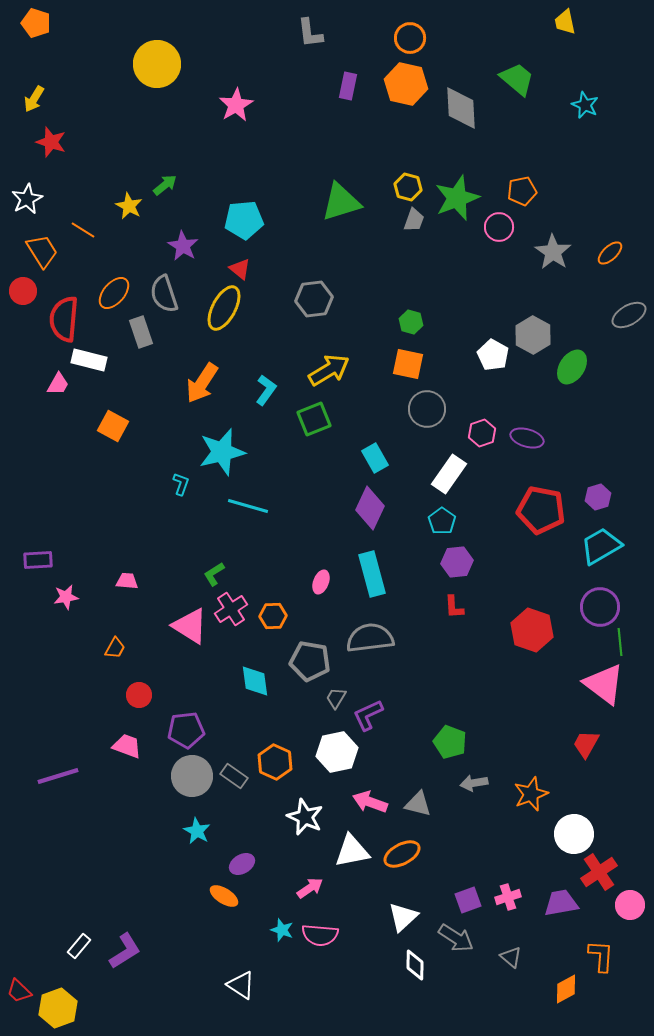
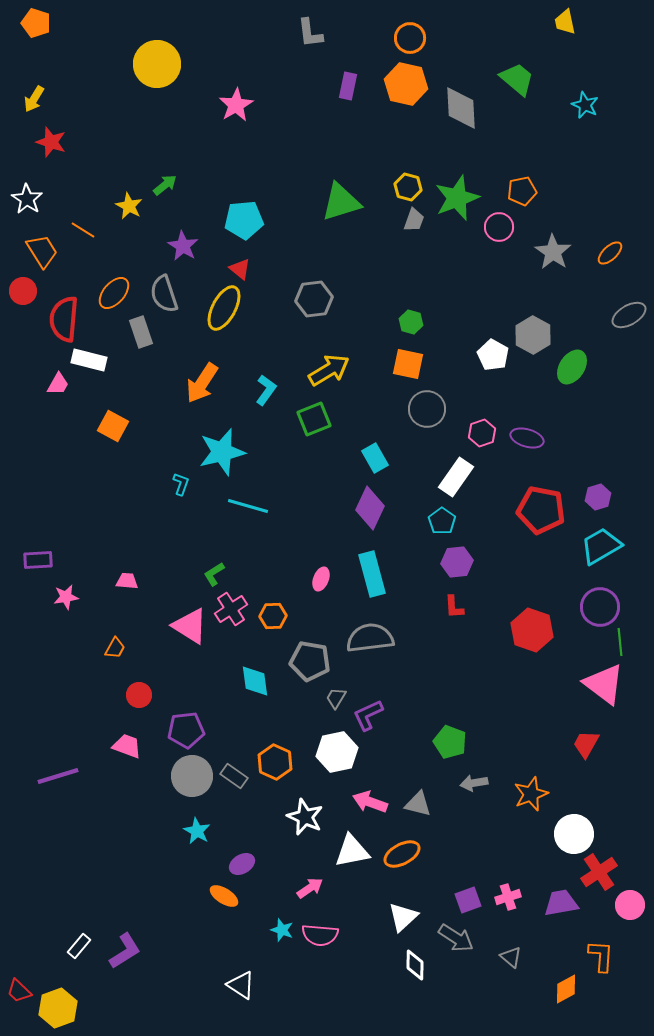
white star at (27, 199): rotated 12 degrees counterclockwise
white rectangle at (449, 474): moved 7 px right, 3 px down
pink ellipse at (321, 582): moved 3 px up
